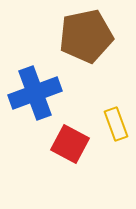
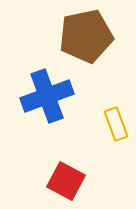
blue cross: moved 12 px right, 3 px down
red square: moved 4 px left, 37 px down
